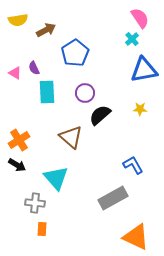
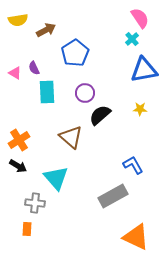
black arrow: moved 1 px right, 1 px down
gray rectangle: moved 2 px up
orange rectangle: moved 15 px left
